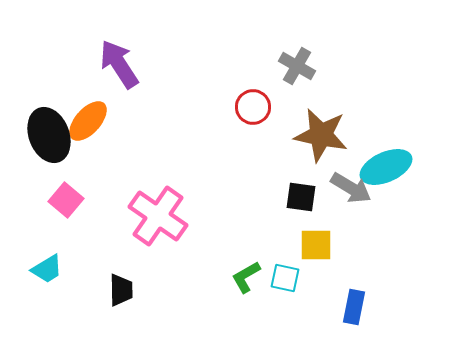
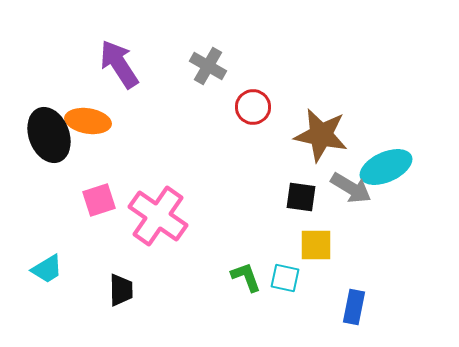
gray cross: moved 89 px left
orange ellipse: rotated 57 degrees clockwise
pink square: moved 33 px right; rotated 32 degrees clockwise
green L-shape: rotated 100 degrees clockwise
